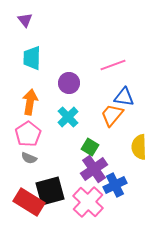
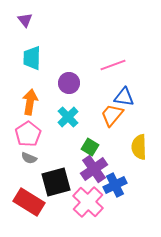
black square: moved 6 px right, 9 px up
